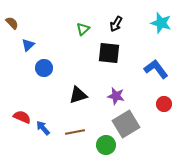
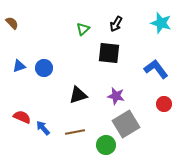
blue triangle: moved 9 px left, 21 px down; rotated 24 degrees clockwise
